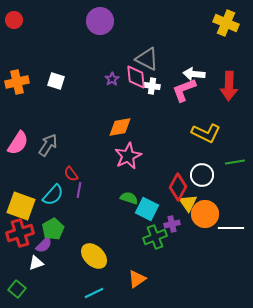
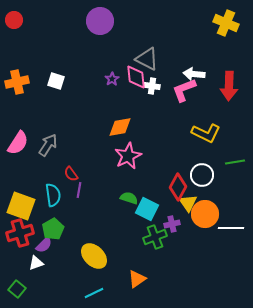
cyan semicircle: rotated 50 degrees counterclockwise
